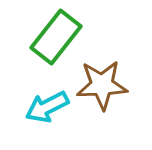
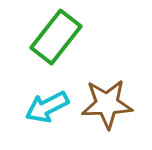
brown star: moved 5 px right, 19 px down
